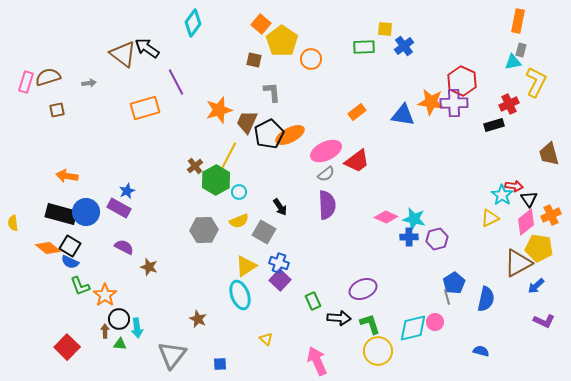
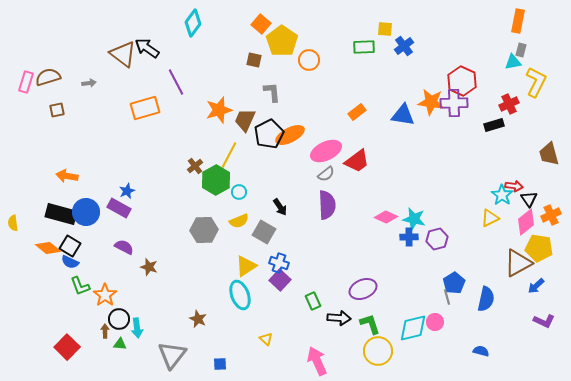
orange circle at (311, 59): moved 2 px left, 1 px down
brown trapezoid at (247, 122): moved 2 px left, 2 px up
